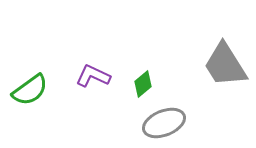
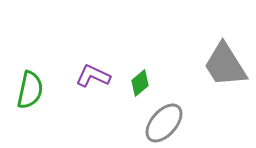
green diamond: moved 3 px left, 1 px up
green semicircle: rotated 42 degrees counterclockwise
gray ellipse: rotated 27 degrees counterclockwise
